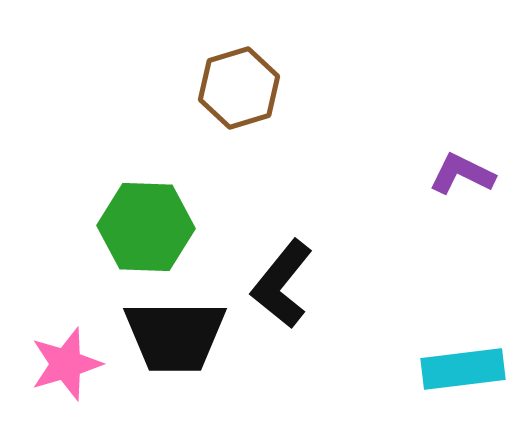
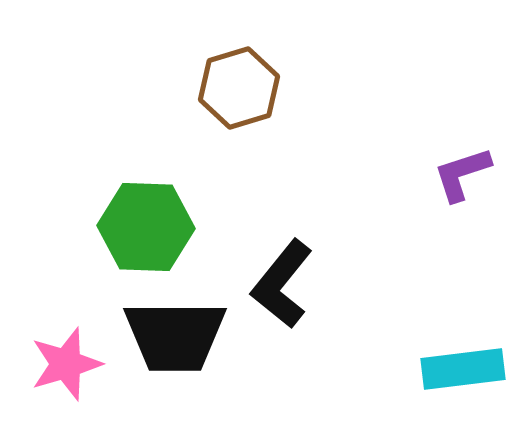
purple L-shape: rotated 44 degrees counterclockwise
